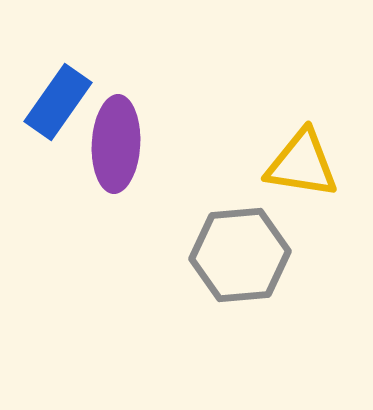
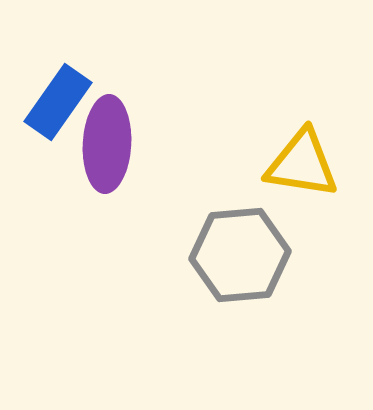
purple ellipse: moved 9 px left
